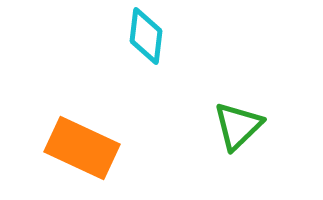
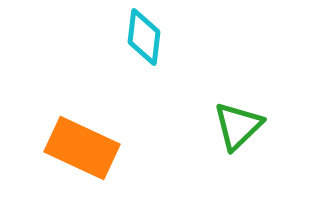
cyan diamond: moved 2 px left, 1 px down
